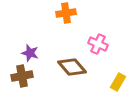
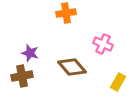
pink cross: moved 5 px right
